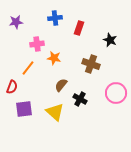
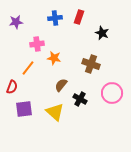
red rectangle: moved 11 px up
black star: moved 8 px left, 7 px up
pink circle: moved 4 px left
